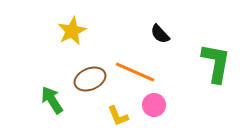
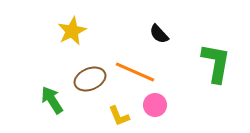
black semicircle: moved 1 px left
pink circle: moved 1 px right
yellow L-shape: moved 1 px right
